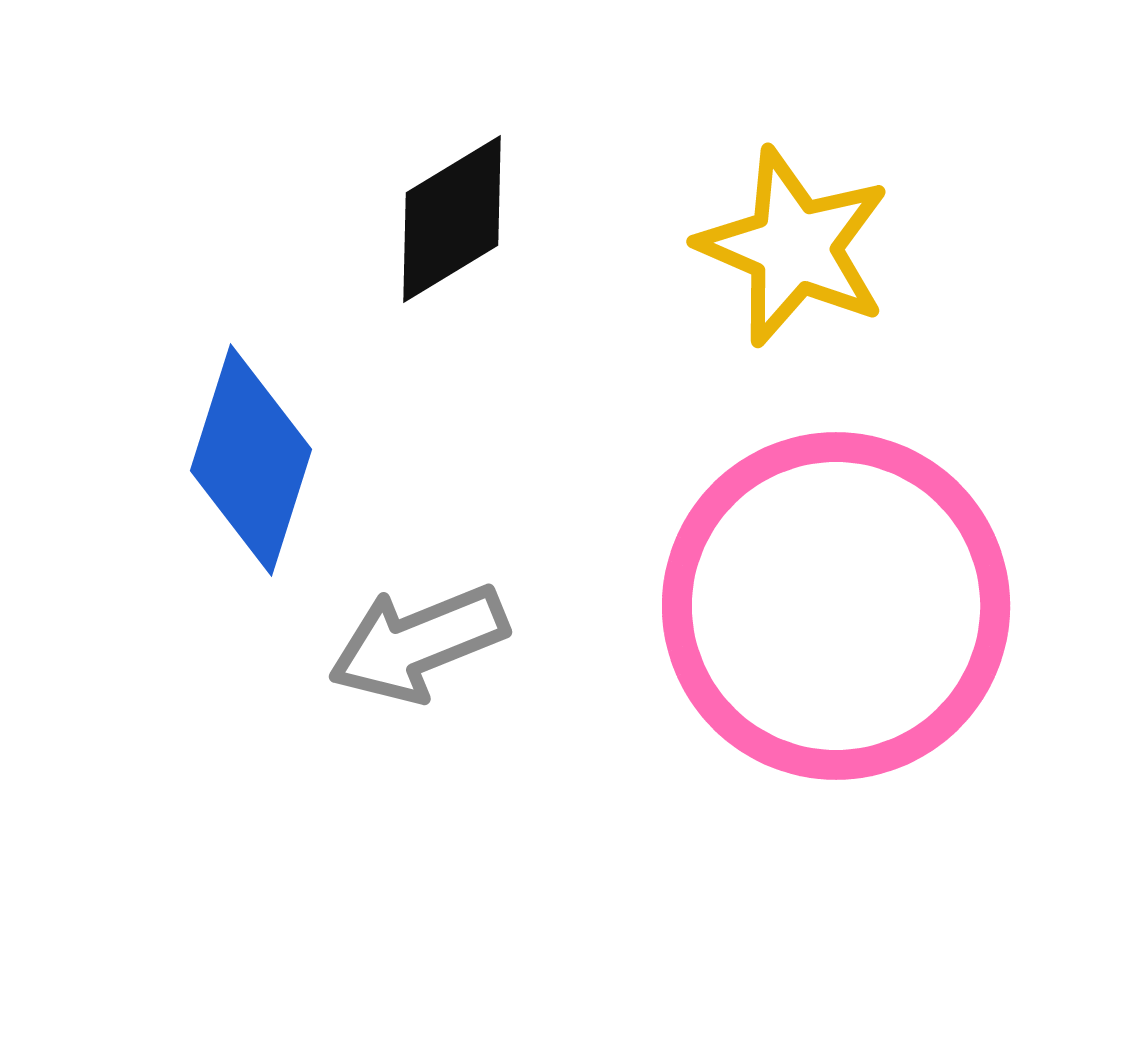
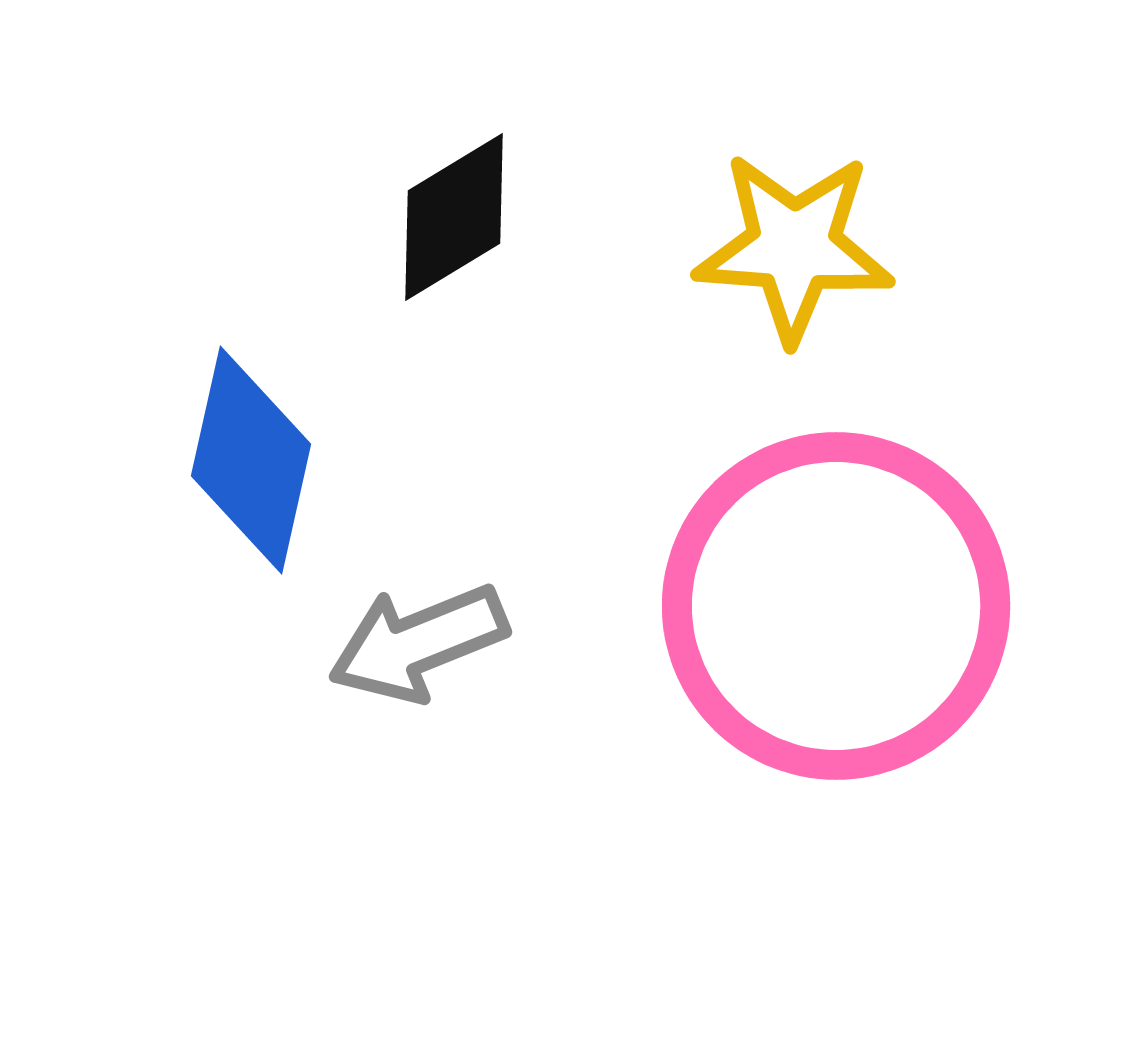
black diamond: moved 2 px right, 2 px up
yellow star: rotated 19 degrees counterclockwise
blue diamond: rotated 5 degrees counterclockwise
